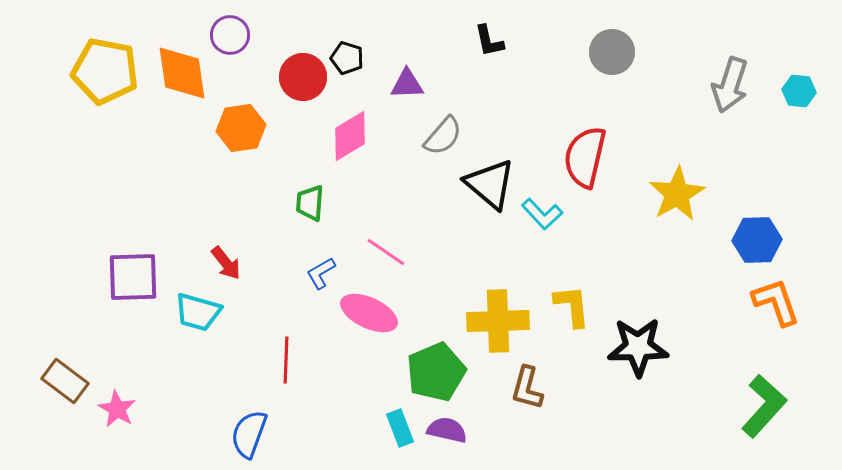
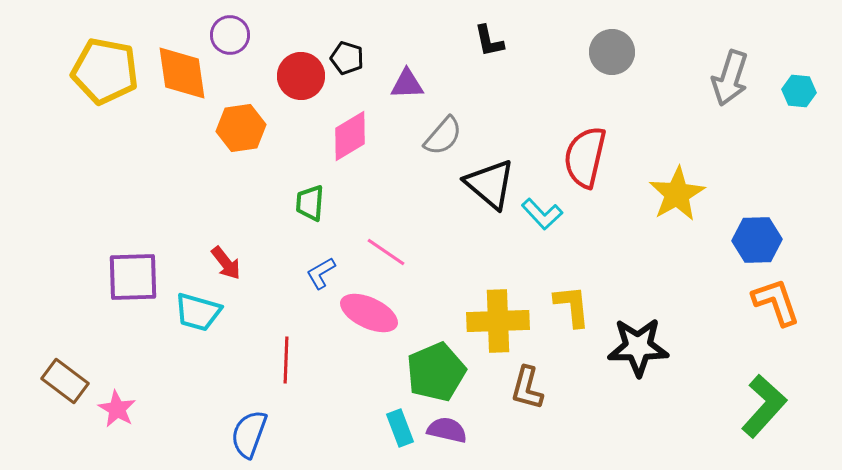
red circle: moved 2 px left, 1 px up
gray arrow: moved 7 px up
